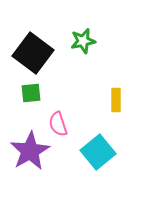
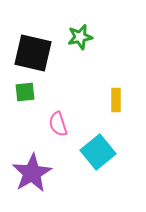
green star: moved 3 px left, 4 px up
black square: rotated 24 degrees counterclockwise
green square: moved 6 px left, 1 px up
purple star: moved 2 px right, 22 px down
